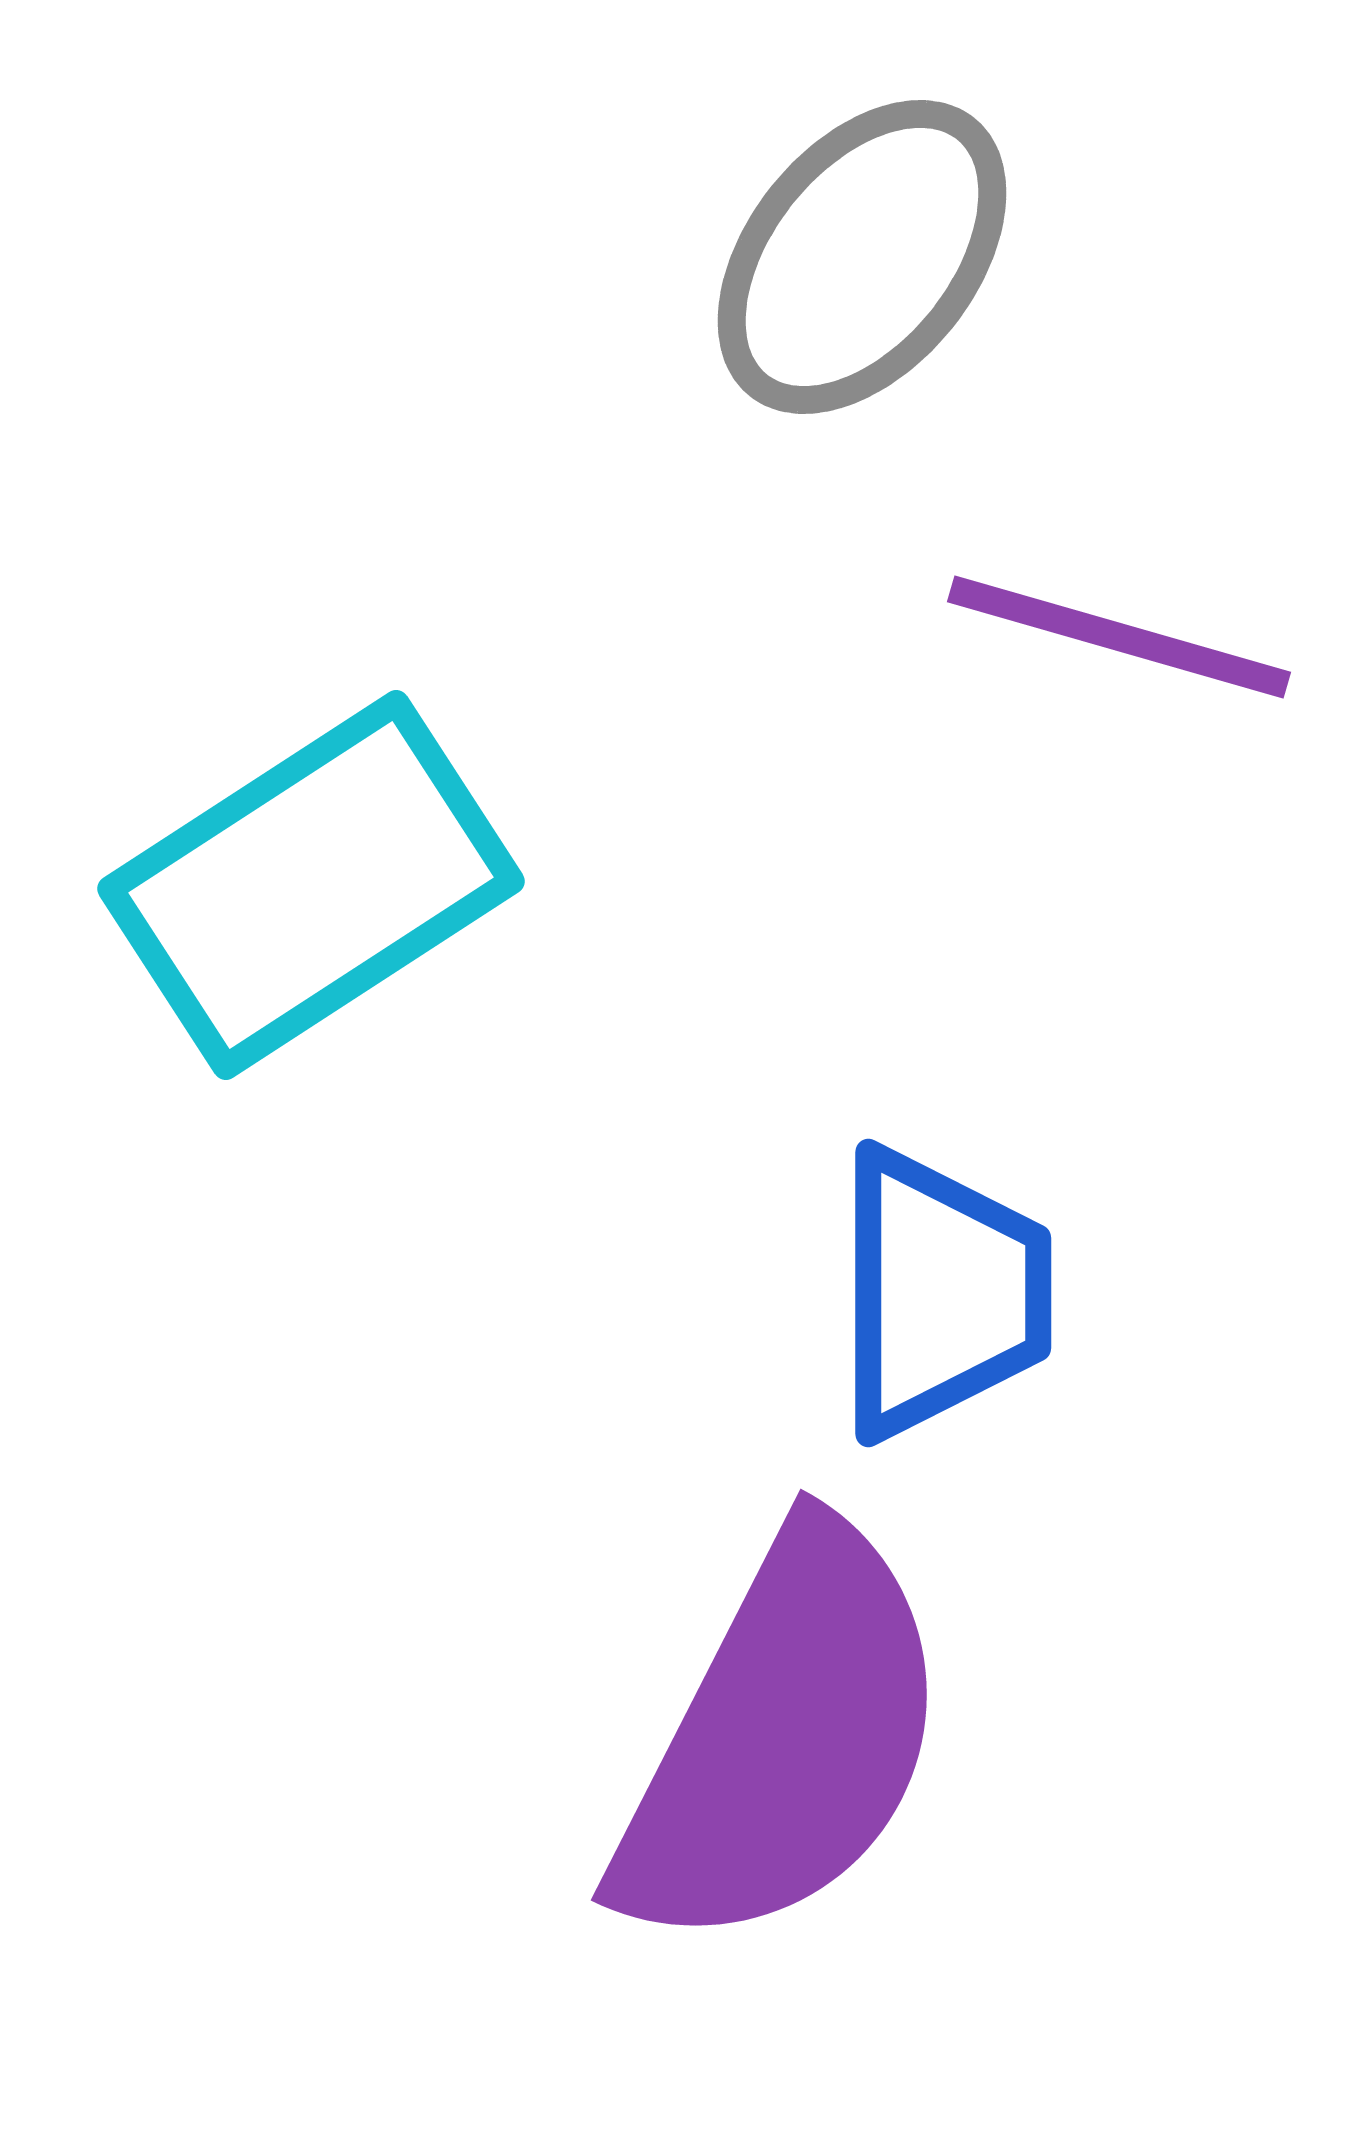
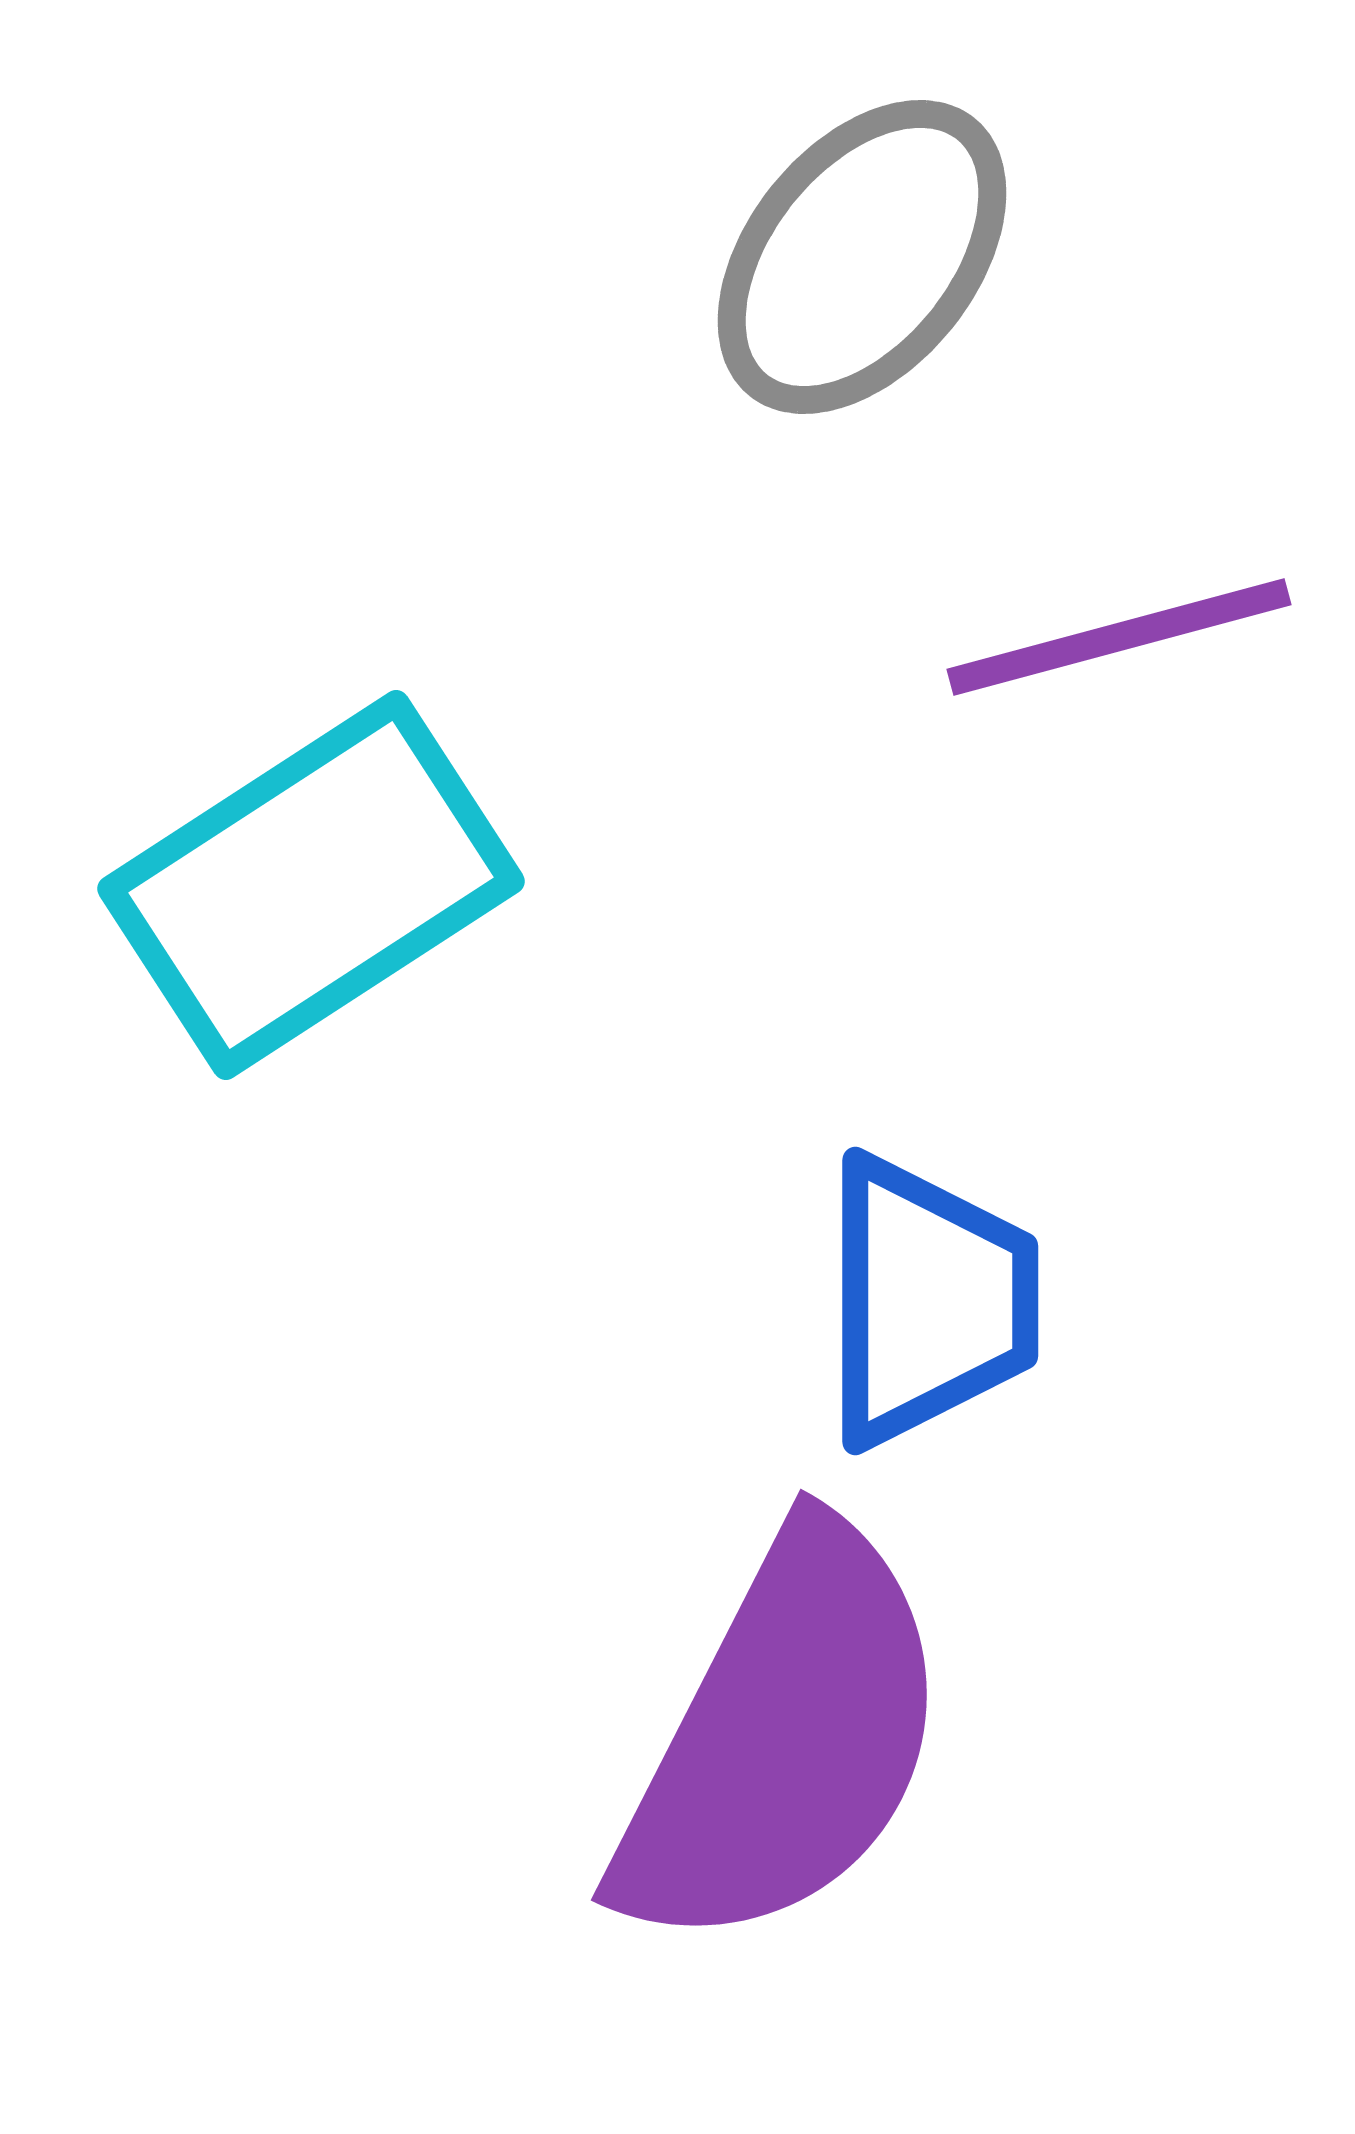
purple line: rotated 31 degrees counterclockwise
blue trapezoid: moved 13 px left, 8 px down
